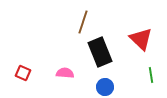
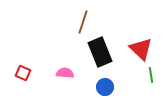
red triangle: moved 10 px down
